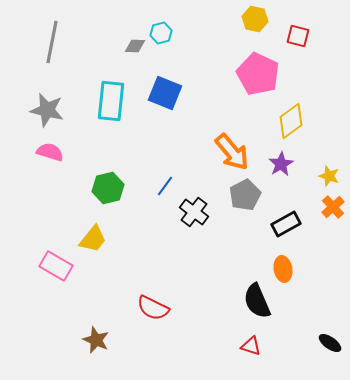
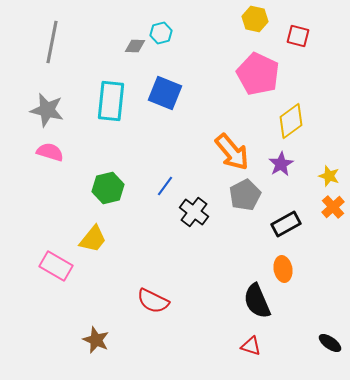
red semicircle: moved 7 px up
